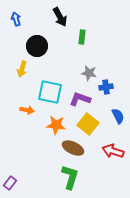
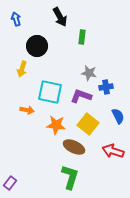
purple L-shape: moved 1 px right, 3 px up
brown ellipse: moved 1 px right, 1 px up
